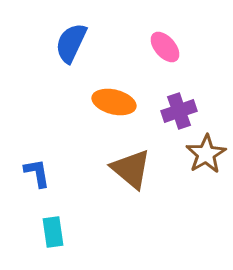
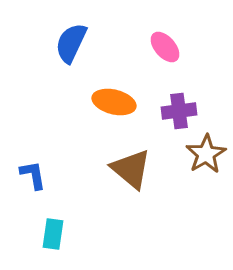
purple cross: rotated 12 degrees clockwise
blue L-shape: moved 4 px left, 2 px down
cyan rectangle: moved 2 px down; rotated 16 degrees clockwise
